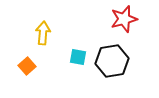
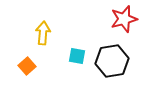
cyan square: moved 1 px left, 1 px up
